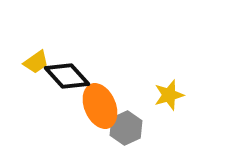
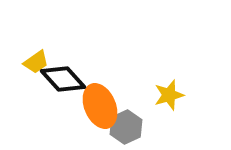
black diamond: moved 4 px left, 3 px down
gray hexagon: moved 1 px up
